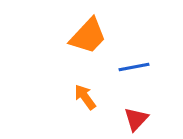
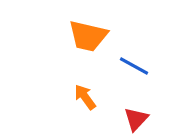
orange trapezoid: rotated 60 degrees clockwise
blue line: moved 1 px up; rotated 40 degrees clockwise
